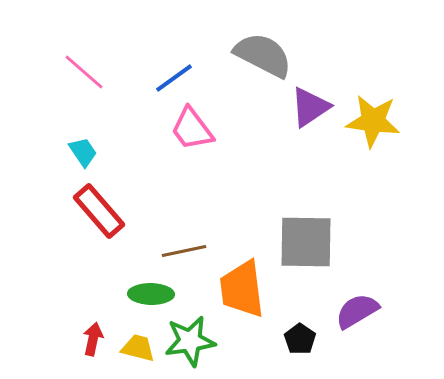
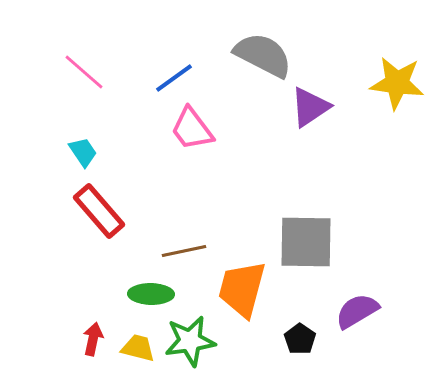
yellow star: moved 24 px right, 38 px up
orange trapezoid: rotated 22 degrees clockwise
